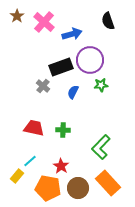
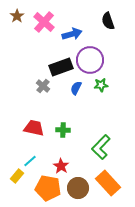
blue semicircle: moved 3 px right, 4 px up
